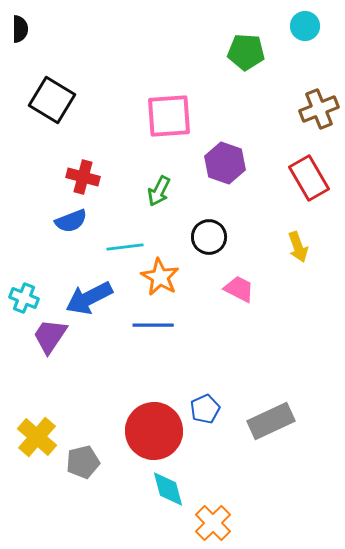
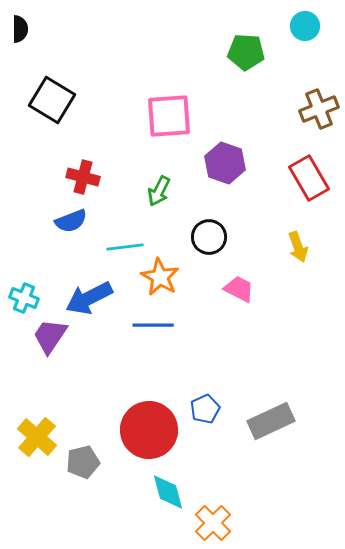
red circle: moved 5 px left, 1 px up
cyan diamond: moved 3 px down
